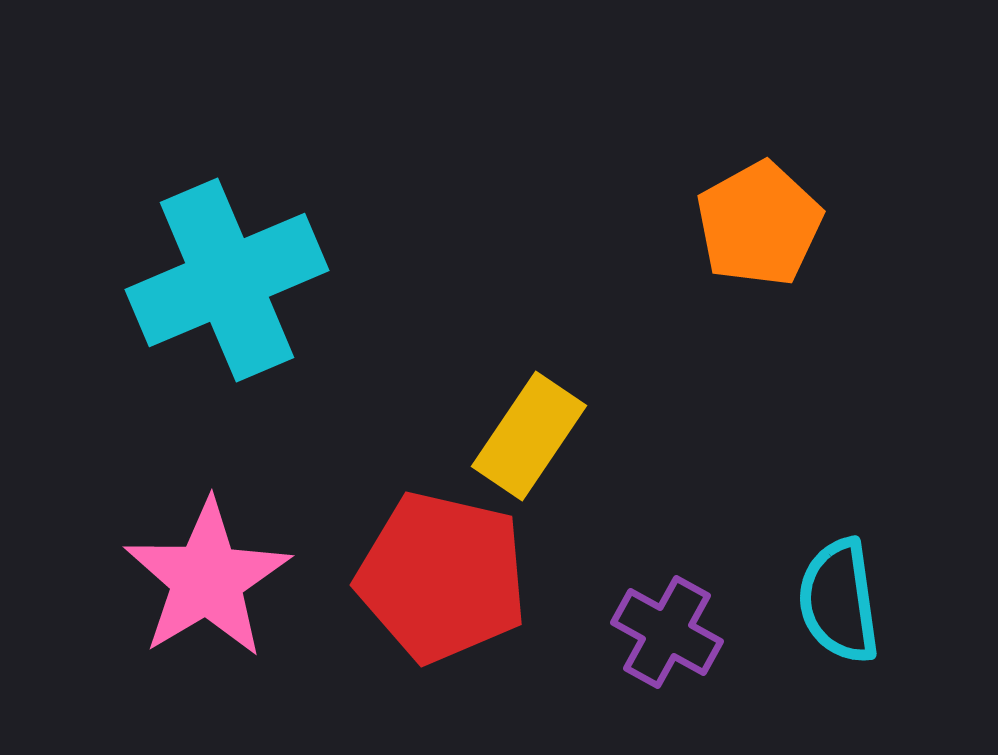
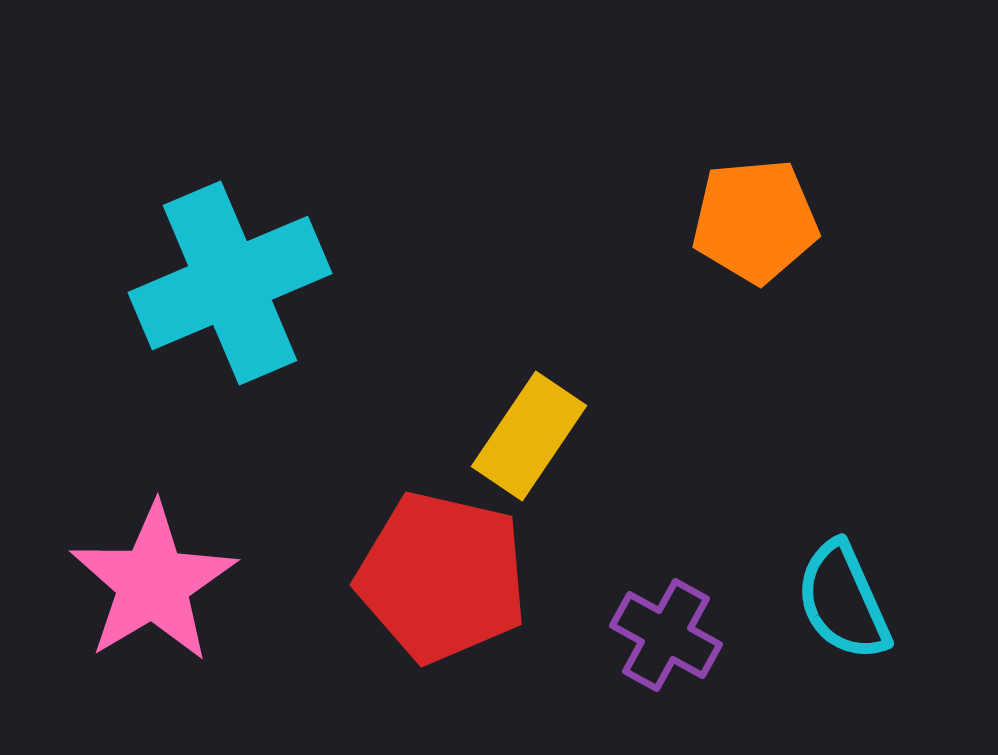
orange pentagon: moved 4 px left, 3 px up; rotated 24 degrees clockwise
cyan cross: moved 3 px right, 3 px down
pink star: moved 54 px left, 4 px down
cyan semicircle: moved 4 px right; rotated 16 degrees counterclockwise
purple cross: moved 1 px left, 3 px down
